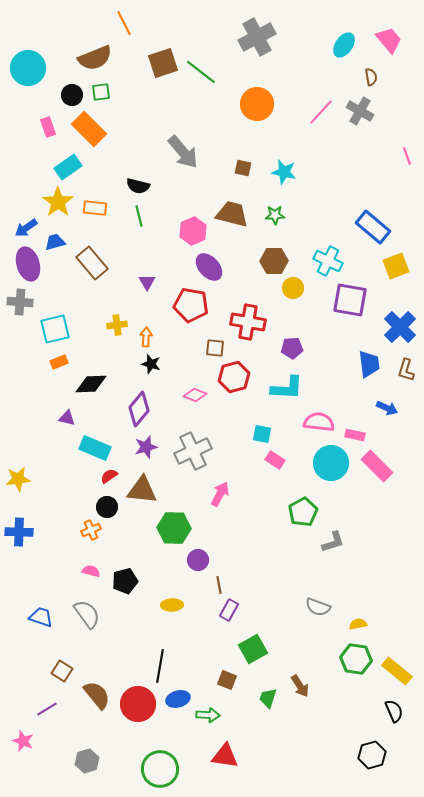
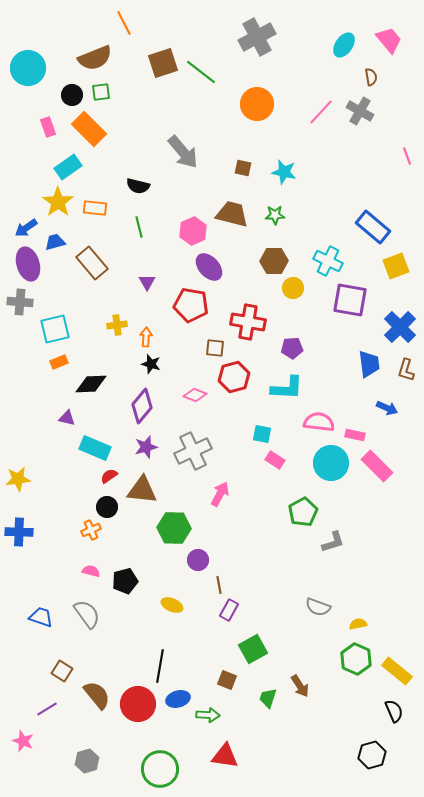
green line at (139, 216): moved 11 px down
purple diamond at (139, 409): moved 3 px right, 3 px up
yellow ellipse at (172, 605): rotated 25 degrees clockwise
green hexagon at (356, 659): rotated 16 degrees clockwise
